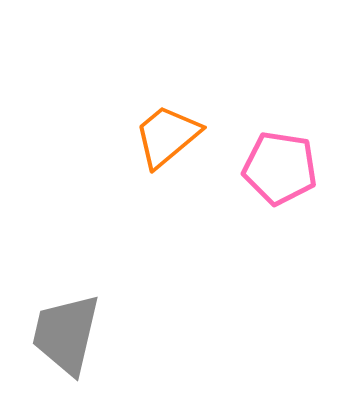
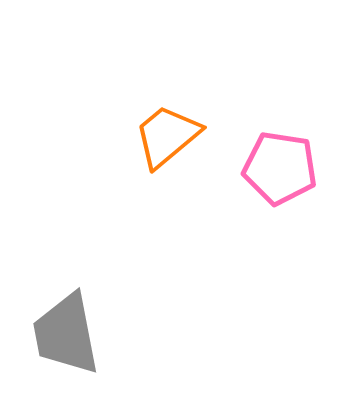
gray trapezoid: rotated 24 degrees counterclockwise
